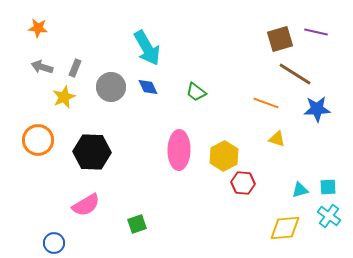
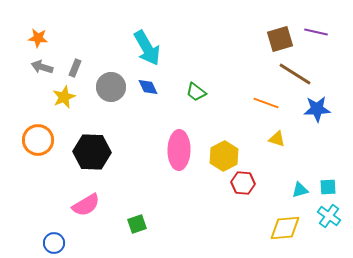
orange star: moved 10 px down
